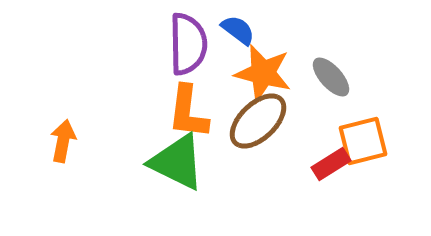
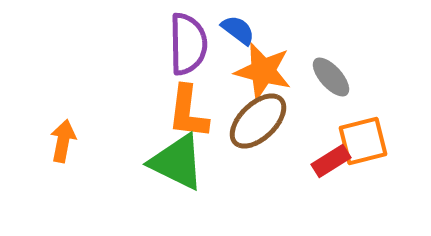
orange star: moved 2 px up
red rectangle: moved 3 px up
